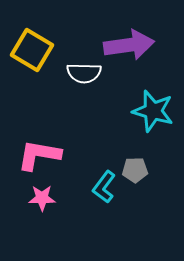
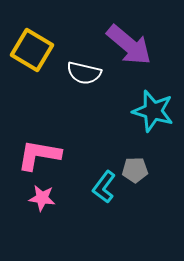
purple arrow: rotated 48 degrees clockwise
white semicircle: rotated 12 degrees clockwise
pink star: rotated 8 degrees clockwise
